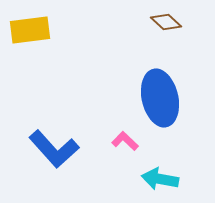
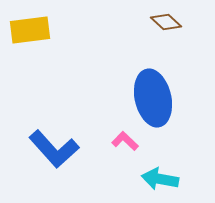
blue ellipse: moved 7 px left
